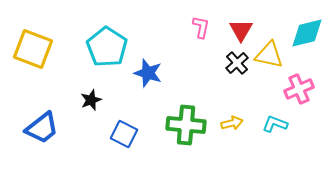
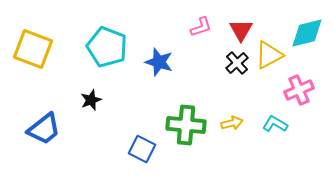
pink L-shape: rotated 60 degrees clockwise
cyan pentagon: rotated 12 degrees counterclockwise
yellow triangle: rotated 40 degrees counterclockwise
blue star: moved 11 px right, 11 px up
pink cross: moved 1 px down
cyan L-shape: rotated 10 degrees clockwise
blue trapezoid: moved 2 px right, 1 px down
blue square: moved 18 px right, 15 px down
